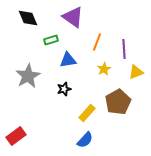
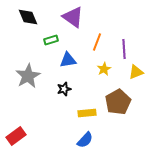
black diamond: moved 1 px up
yellow rectangle: rotated 42 degrees clockwise
